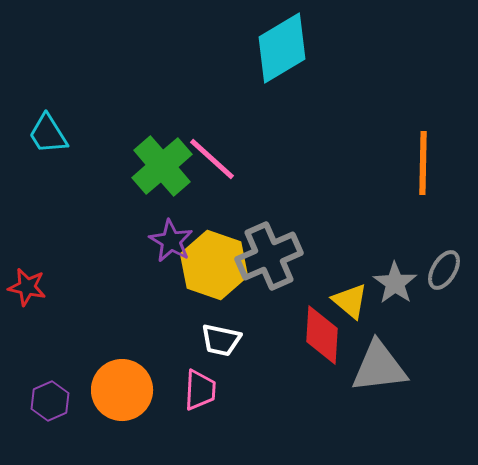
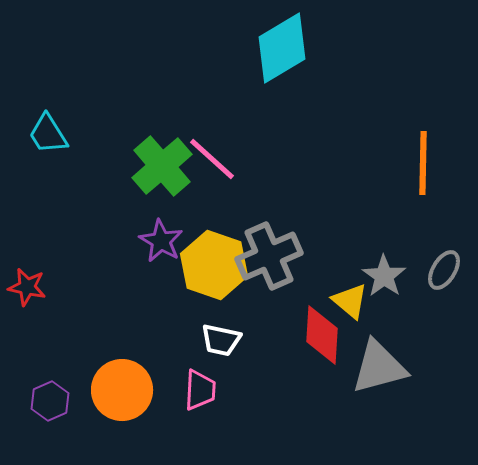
purple star: moved 10 px left
gray star: moved 11 px left, 7 px up
gray triangle: rotated 8 degrees counterclockwise
